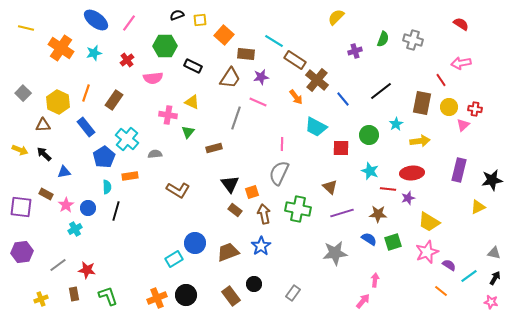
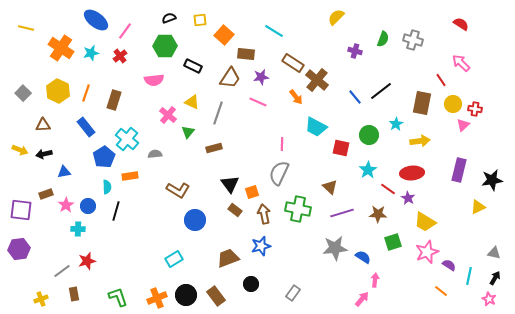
black semicircle at (177, 15): moved 8 px left, 3 px down
pink line at (129, 23): moved 4 px left, 8 px down
cyan line at (274, 41): moved 10 px up
purple cross at (355, 51): rotated 32 degrees clockwise
cyan star at (94, 53): moved 3 px left
red cross at (127, 60): moved 7 px left, 4 px up
brown rectangle at (295, 60): moved 2 px left, 3 px down
pink arrow at (461, 63): rotated 54 degrees clockwise
pink semicircle at (153, 78): moved 1 px right, 2 px down
blue line at (343, 99): moved 12 px right, 2 px up
brown rectangle at (114, 100): rotated 18 degrees counterclockwise
yellow hexagon at (58, 102): moved 11 px up
yellow circle at (449, 107): moved 4 px right, 3 px up
pink cross at (168, 115): rotated 30 degrees clockwise
gray line at (236, 118): moved 18 px left, 5 px up
red square at (341, 148): rotated 12 degrees clockwise
black arrow at (44, 154): rotated 56 degrees counterclockwise
cyan star at (370, 171): moved 2 px left, 1 px up; rotated 18 degrees clockwise
red line at (388, 189): rotated 28 degrees clockwise
brown rectangle at (46, 194): rotated 48 degrees counterclockwise
purple star at (408, 198): rotated 24 degrees counterclockwise
purple square at (21, 207): moved 3 px down
blue circle at (88, 208): moved 2 px up
yellow trapezoid at (429, 222): moved 4 px left
cyan cross at (75, 229): moved 3 px right; rotated 32 degrees clockwise
blue semicircle at (369, 239): moved 6 px left, 18 px down
blue circle at (195, 243): moved 23 px up
blue star at (261, 246): rotated 18 degrees clockwise
purple hexagon at (22, 252): moved 3 px left, 3 px up
brown trapezoid at (228, 252): moved 6 px down
gray star at (335, 253): moved 5 px up
gray line at (58, 265): moved 4 px right, 6 px down
red star at (87, 270): moved 9 px up; rotated 24 degrees counterclockwise
cyan line at (469, 276): rotated 42 degrees counterclockwise
black circle at (254, 284): moved 3 px left
green L-shape at (108, 296): moved 10 px right, 1 px down
brown rectangle at (231, 296): moved 15 px left
pink arrow at (363, 301): moved 1 px left, 2 px up
pink star at (491, 302): moved 2 px left, 3 px up; rotated 16 degrees clockwise
